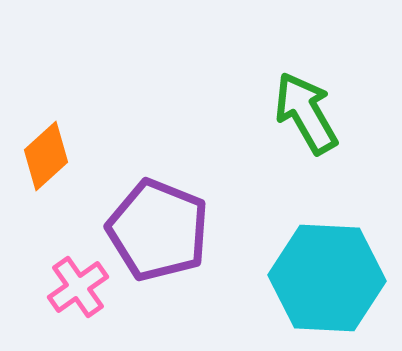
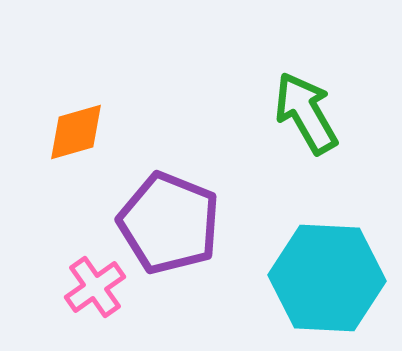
orange diamond: moved 30 px right, 24 px up; rotated 26 degrees clockwise
purple pentagon: moved 11 px right, 7 px up
pink cross: moved 17 px right
